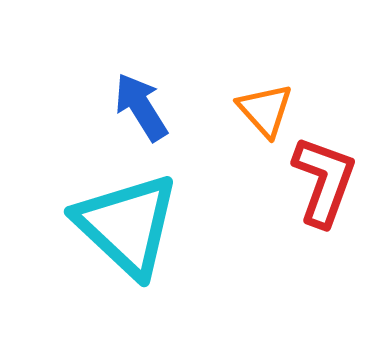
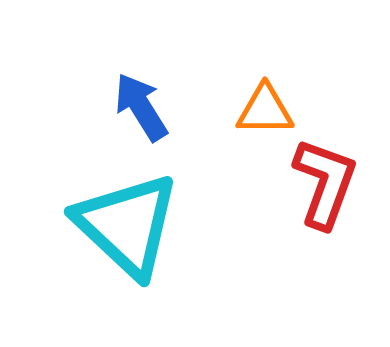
orange triangle: rotated 48 degrees counterclockwise
red L-shape: moved 1 px right, 2 px down
